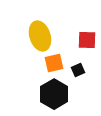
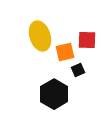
orange square: moved 11 px right, 11 px up
